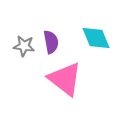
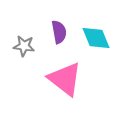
purple semicircle: moved 8 px right, 10 px up
